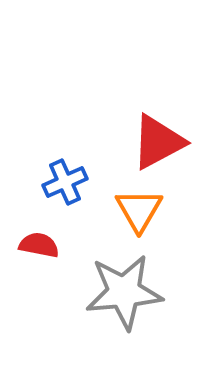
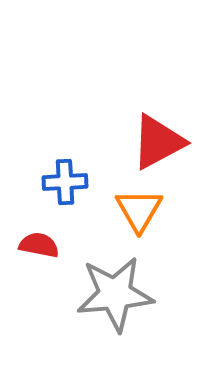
blue cross: rotated 21 degrees clockwise
gray star: moved 9 px left, 2 px down
